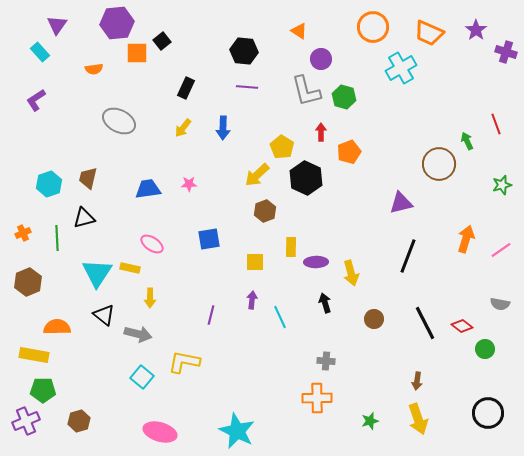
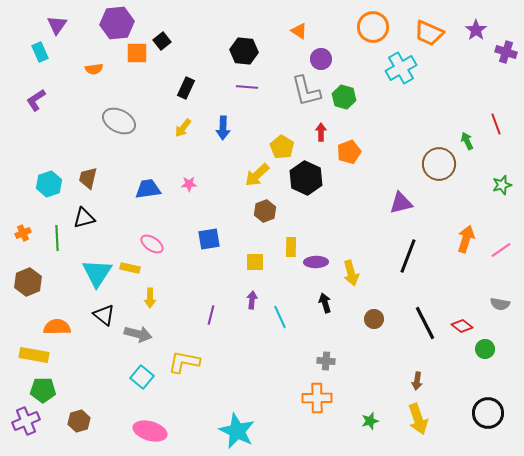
cyan rectangle at (40, 52): rotated 18 degrees clockwise
pink ellipse at (160, 432): moved 10 px left, 1 px up
